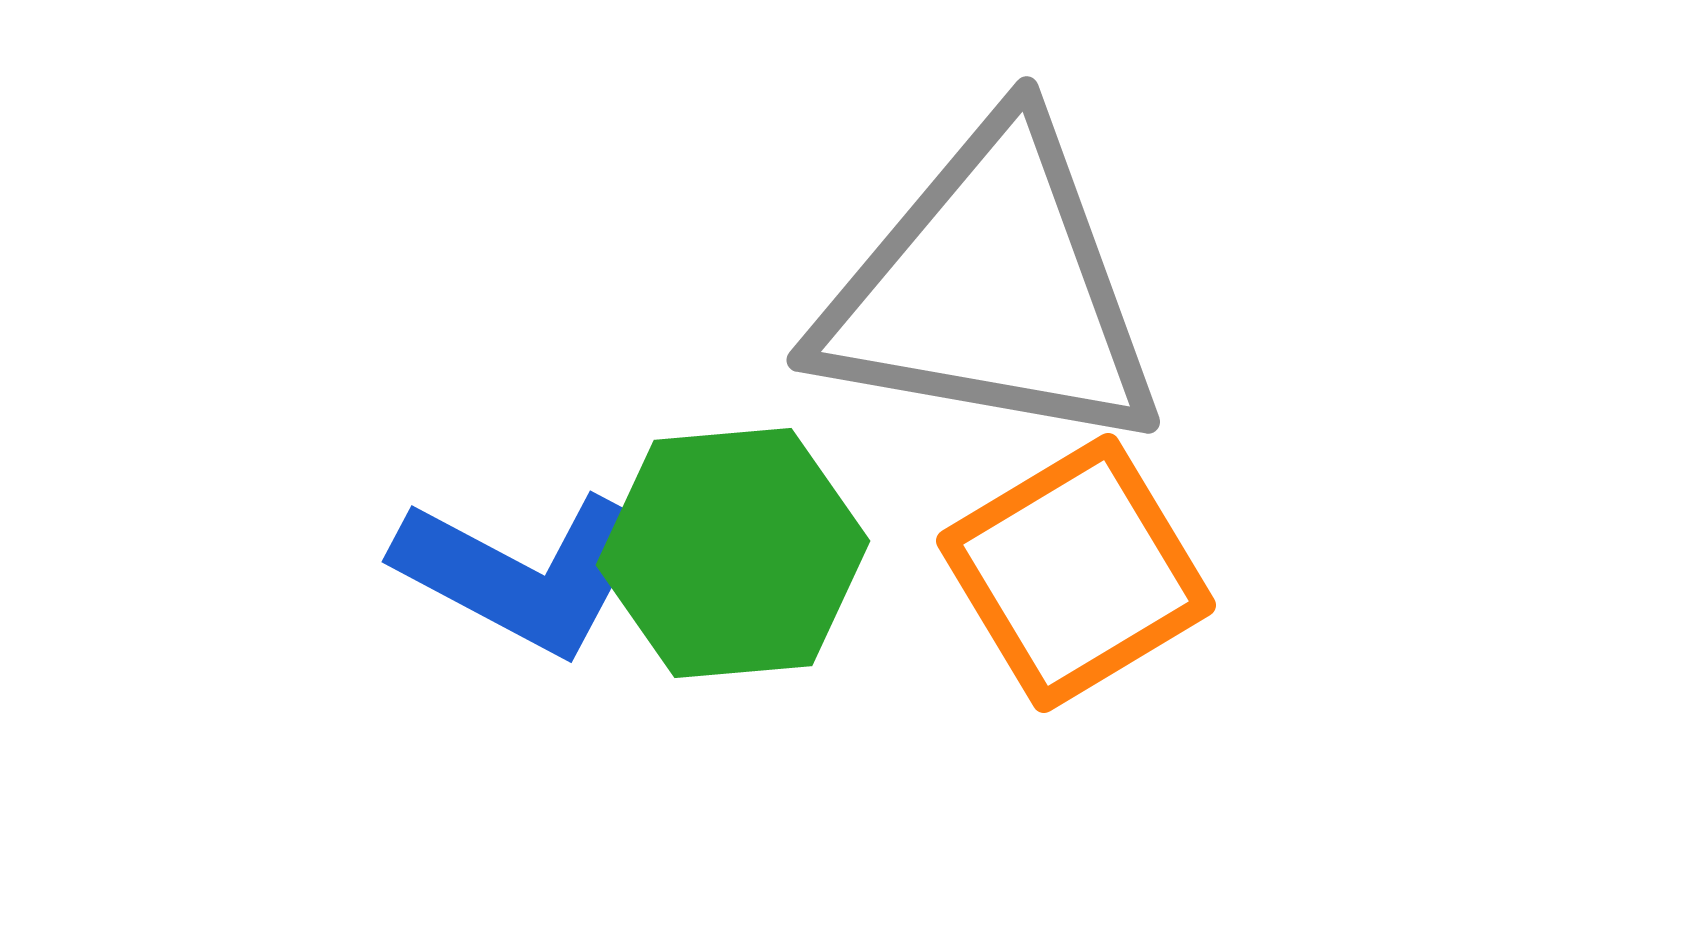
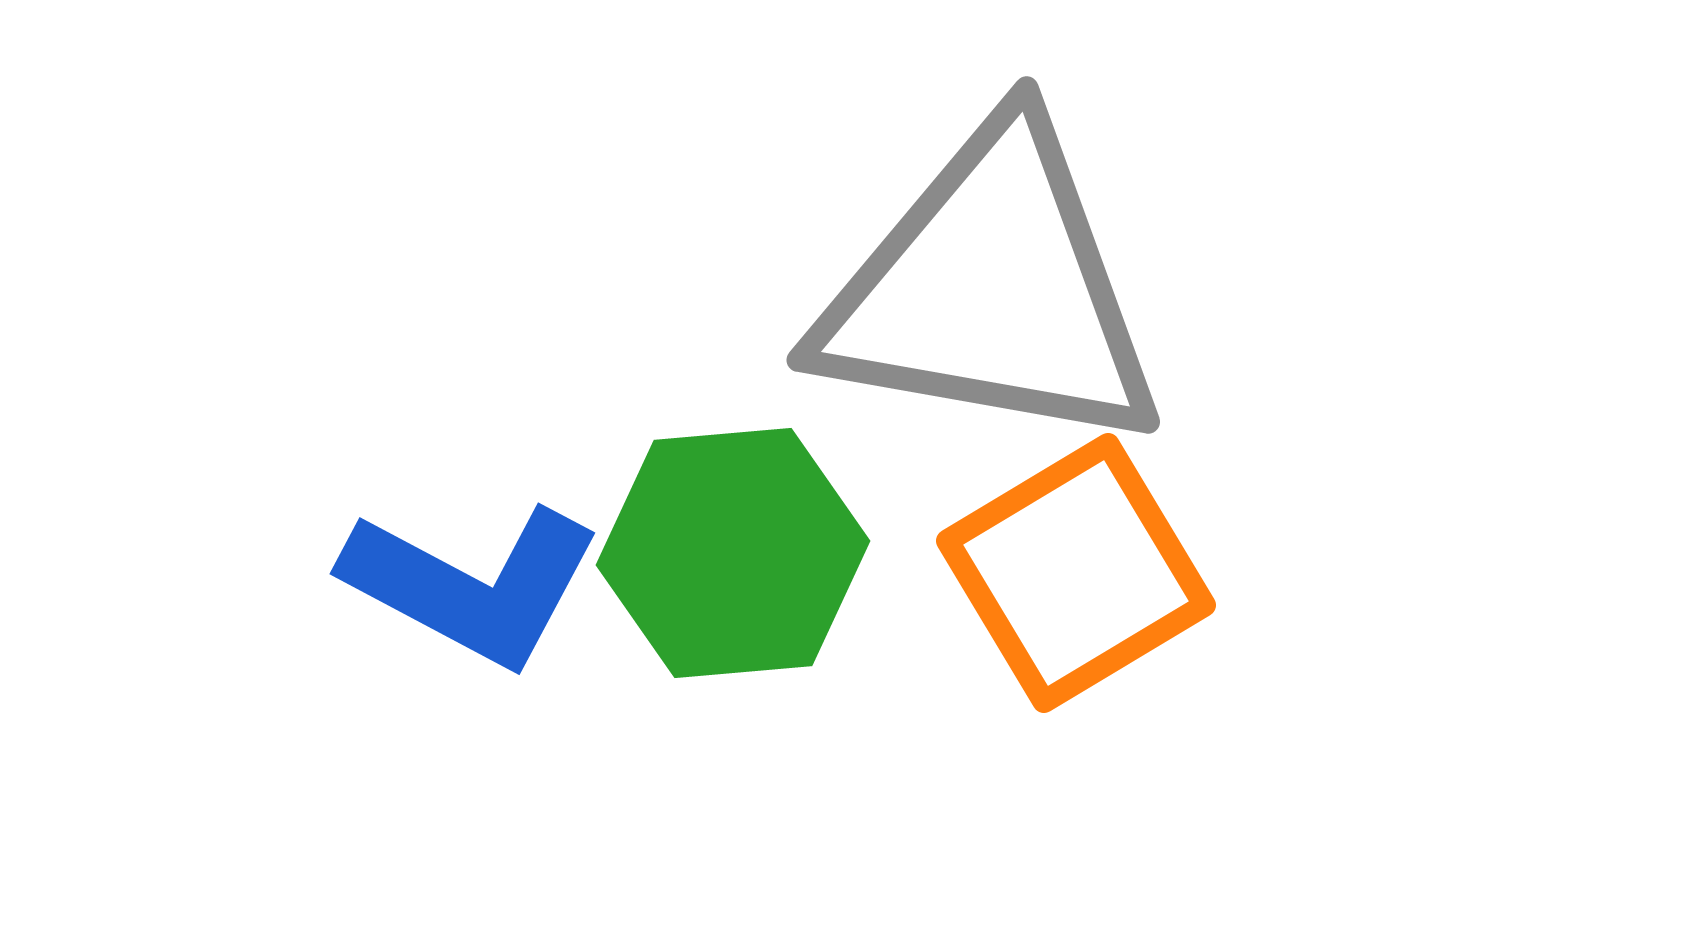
blue L-shape: moved 52 px left, 12 px down
